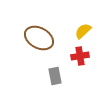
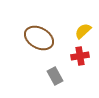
gray rectangle: rotated 18 degrees counterclockwise
